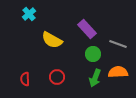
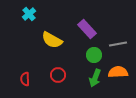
gray line: rotated 30 degrees counterclockwise
green circle: moved 1 px right, 1 px down
red circle: moved 1 px right, 2 px up
